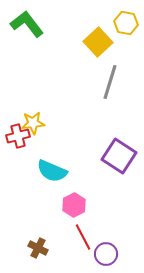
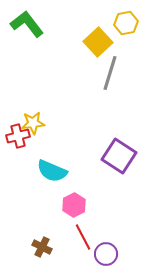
yellow hexagon: rotated 20 degrees counterclockwise
gray line: moved 9 px up
brown cross: moved 4 px right, 1 px up
